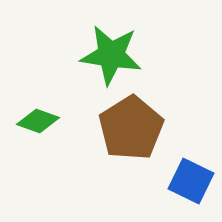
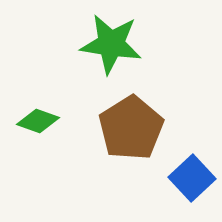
green star: moved 11 px up
blue square: moved 1 px right, 3 px up; rotated 21 degrees clockwise
